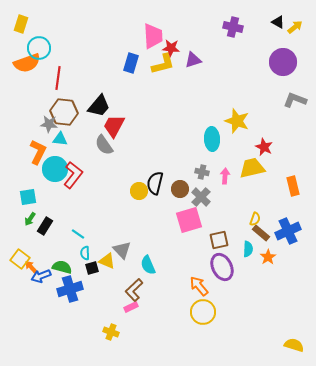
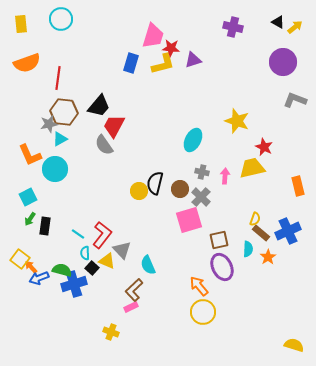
yellow rectangle at (21, 24): rotated 24 degrees counterclockwise
pink trapezoid at (153, 36): rotated 20 degrees clockwise
cyan circle at (39, 48): moved 22 px right, 29 px up
gray star at (49, 124): rotated 18 degrees counterclockwise
cyan triangle at (60, 139): rotated 35 degrees counterclockwise
cyan ellipse at (212, 139): moved 19 px left, 1 px down; rotated 30 degrees clockwise
orange L-shape at (38, 152): moved 8 px left, 3 px down; rotated 130 degrees clockwise
red L-shape at (73, 175): moved 29 px right, 60 px down
orange rectangle at (293, 186): moved 5 px right
cyan square at (28, 197): rotated 18 degrees counterclockwise
black rectangle at (45, 226): rotated 24 degrees counterclockwise
green semicircle at (62, 267): moved 3 px down
black square at (92, 268): rotated 32 degrees counterclockwise
blue arrow at (41, 276): moved 2 px left, 2 px down
blue cross at (70, 289): moved 4 px right, 5 px up
